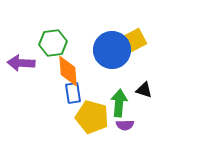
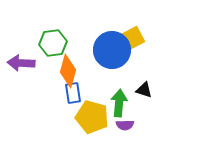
yellow square: moved 2 px left, 2 px up
orange diamond: rotated 20 degrees clockwise
